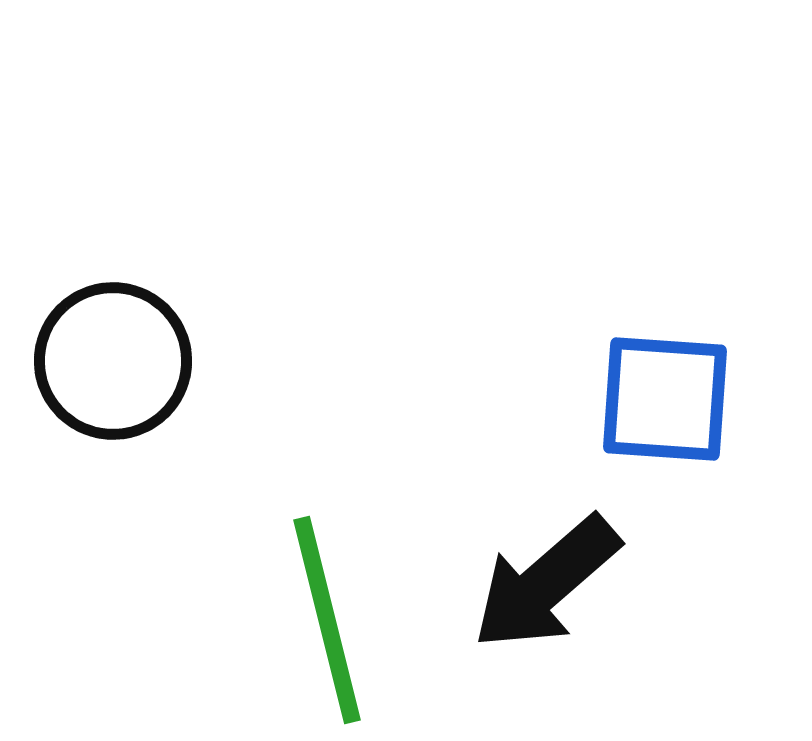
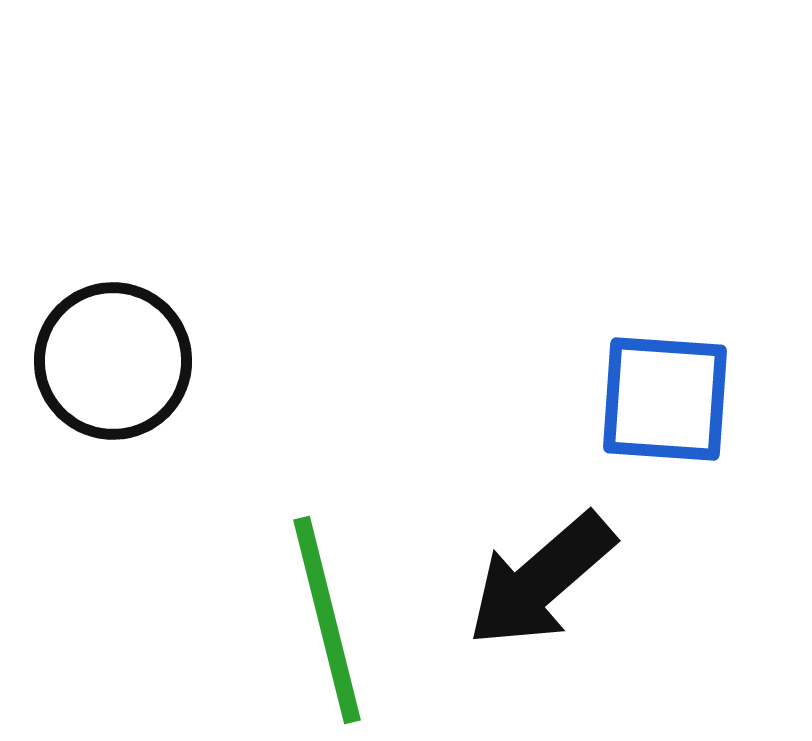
black arrow: moved 5 px left, 3 px up
